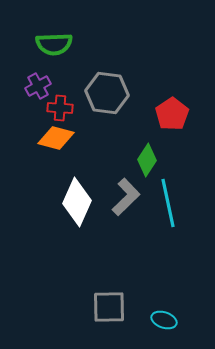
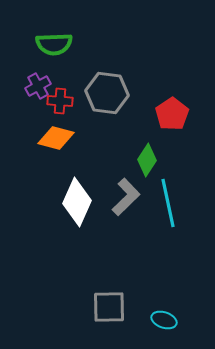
red cross: moved 7 px up
